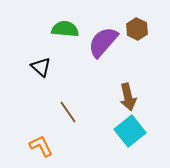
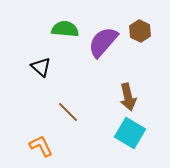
brown hexagon: moved 3 px right, 2 px down
brown line: rotated 10 degrees counterclockwise
cyan square: moved 2 px down; rotated 20 degrees counterclockwise
